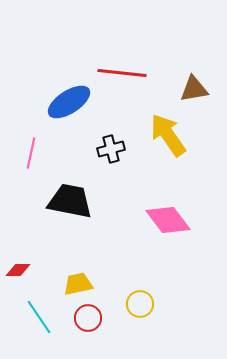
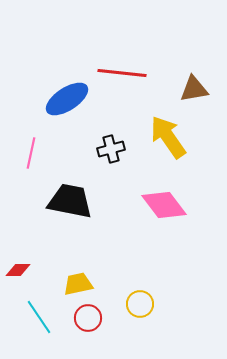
blue ellipse: moved 2 px left, 3 px up
yellow arrow: moved 2 px down
pink diamond: moved 4 px left, 15 px up
